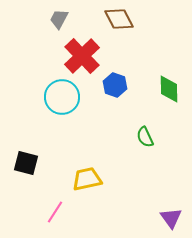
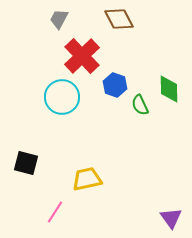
green semicircle: moved 5 px left, 32 px up
